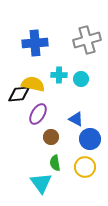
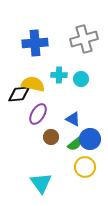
gray cross: moved 3 px left, 1 px up
blue triangle: moved 3 px left
green semicircle: moved 20 px right, 19 px up; rotated 119 degrees counterclockwise
